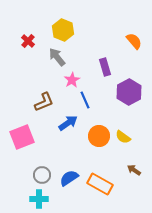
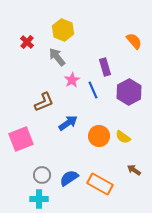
red cross: moved 1 px left, 1 px down
blue line: moved 8 px right, 10 px up
pink square: moved 1 px left, 2 px down
